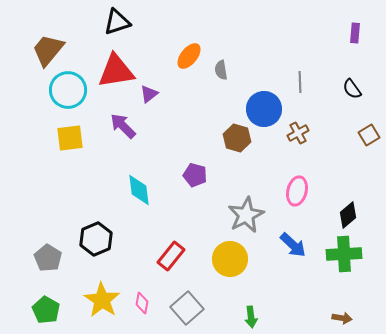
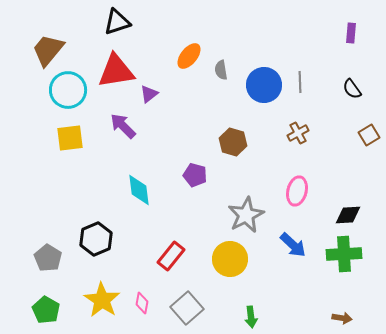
purple rectangle: moved 4 px left
blue circle: moved 24 px up
brown hexagon: moved 4 px left, 4 px down
black diamond: rotated 36 degrees clockwise
